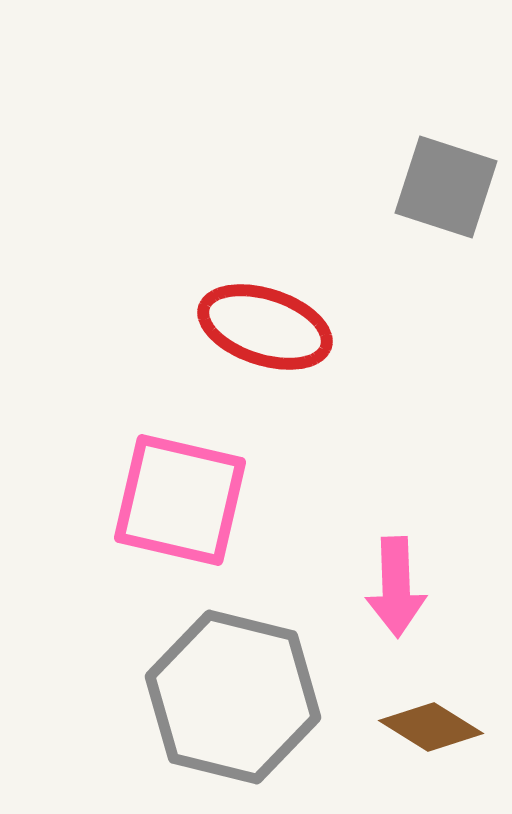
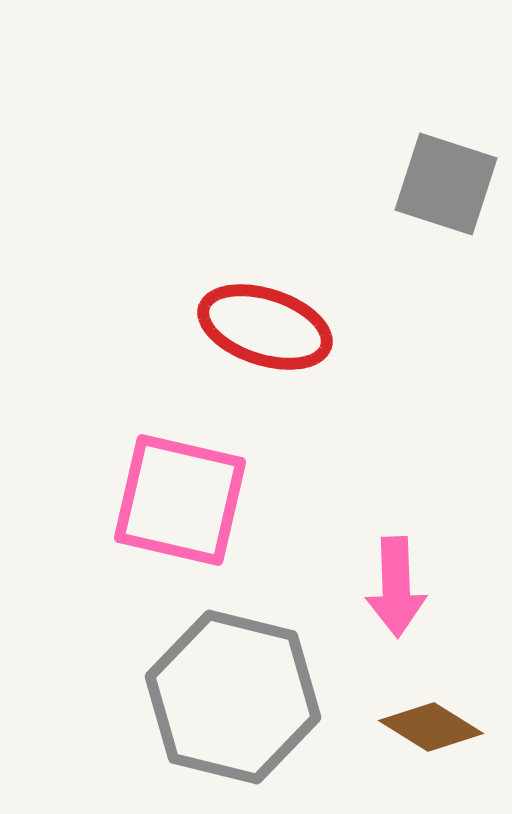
gray square: moved 3 px up
